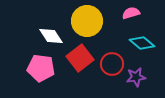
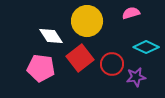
cyan diamond: moved 4 px right, 4 px down; rotated 15 degrees counterclockwise
